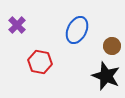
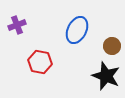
purple cross: rotated 24 degrees clockwise
